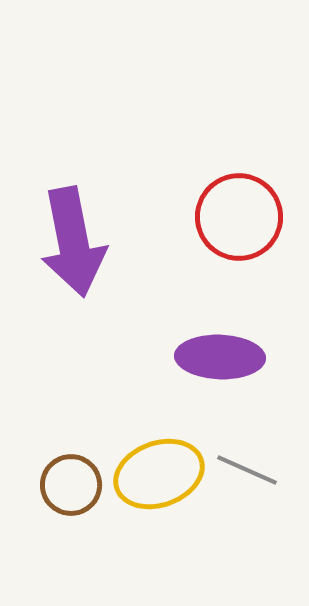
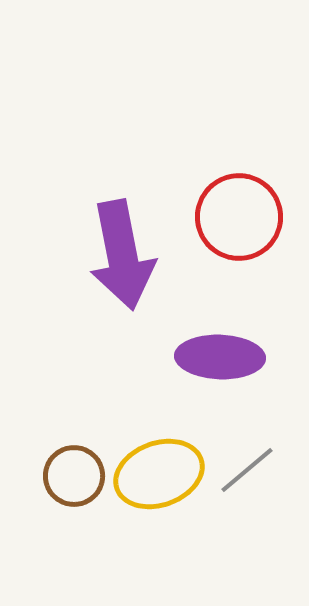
purple arrow: moved 49 px right, 13 px down
gray line: rotated 64 degrees counterclockwise
brown circle: moved 3 px right, 9 px up
